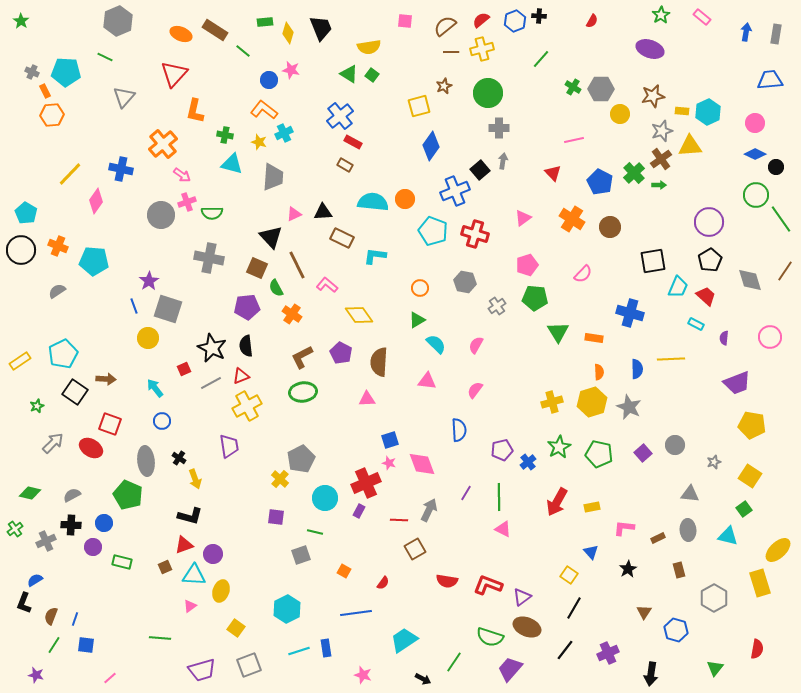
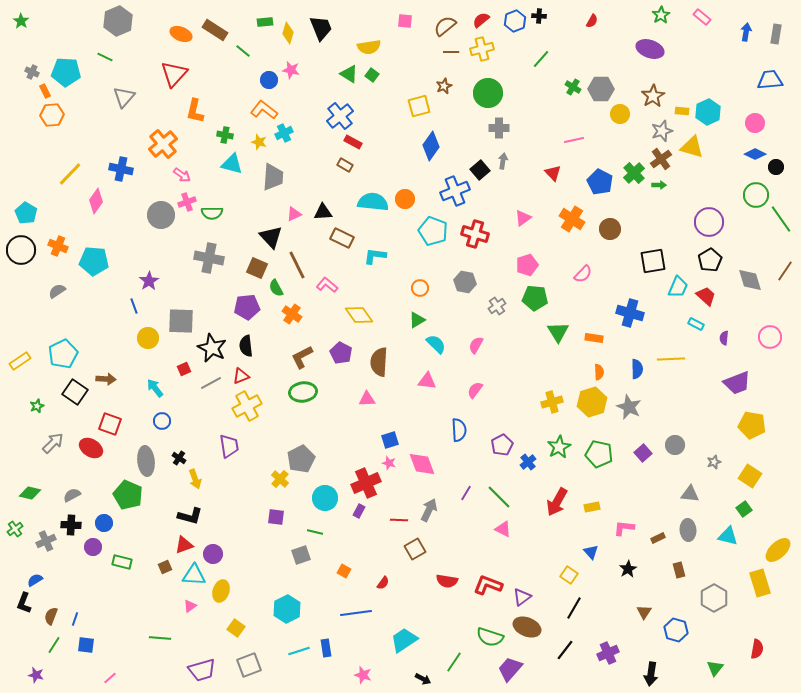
brown star at (653, 96): rotated 20 degrees counterclockwise
yellow triangle at (690, 146): moved 2 px right, 1 px down; rotated 20 degrees clockwise
brown circle at (610, 227): moved 2 px down
gray square at (168, 309): moved 13 px right, 12 px down; rotated 16 degrees counterclockwise
purple pentagon at (502, 450): moved 5 px up; rotated 15 degrees counterclockwise
green line at (499, 497): rotated 44 degrees counterclockwise
